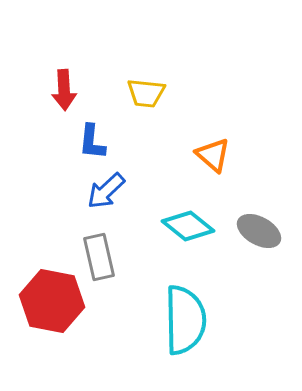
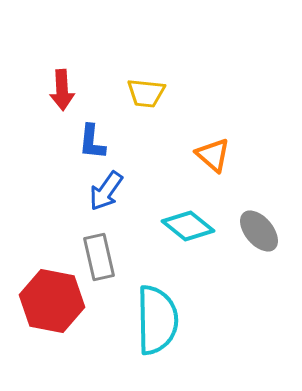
red arrow: moved 2 px left
blue arrow: rotated 12 degrees counterclockwise
gray ellipse: rotated 21 degrees clockwise
cyan semicircle: moved 28 px left
